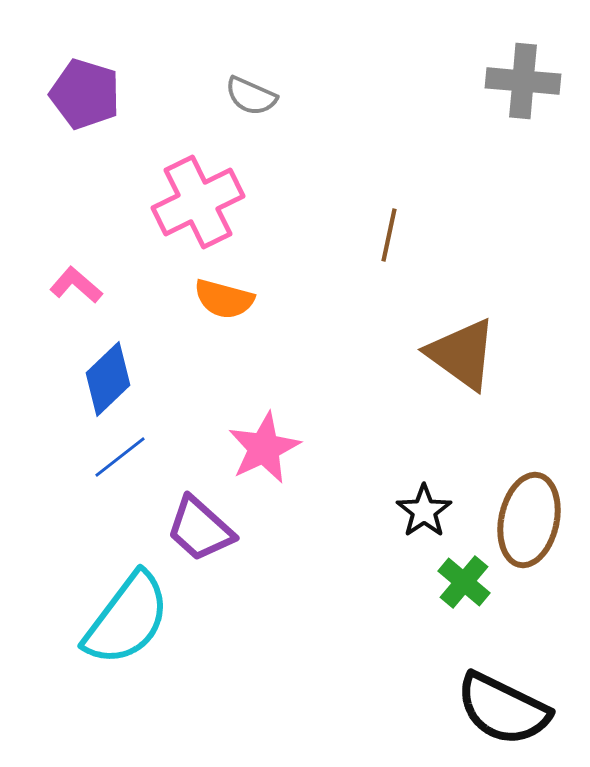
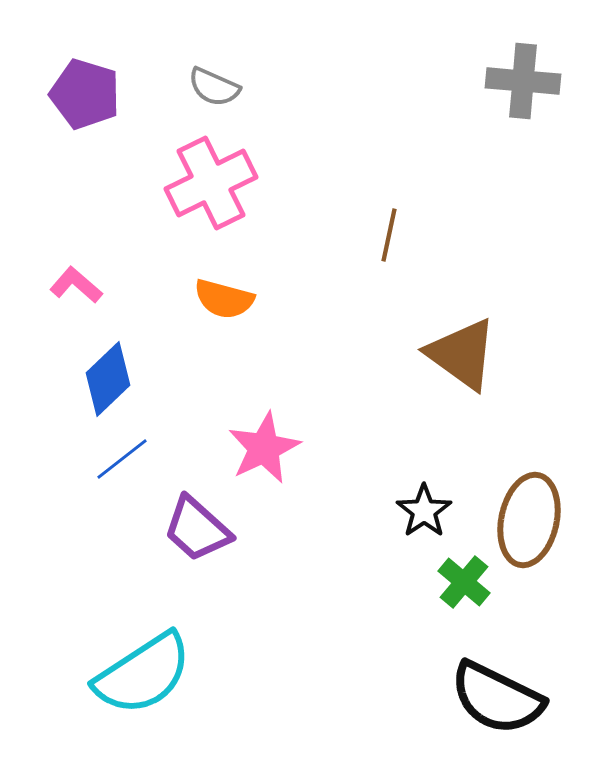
gray semicircle: moved 37 px left, 9 px up
pink cross: moved 13 px right, 19 px up
blue line: moved 2 px right, 2 px down
purple trapezoid: moved 3 px left
cyan semicircle: moved 16 px right, 55 px down; rotated 20 degrees clockwise
black semicircle: moved 6 px left, 11 px up
